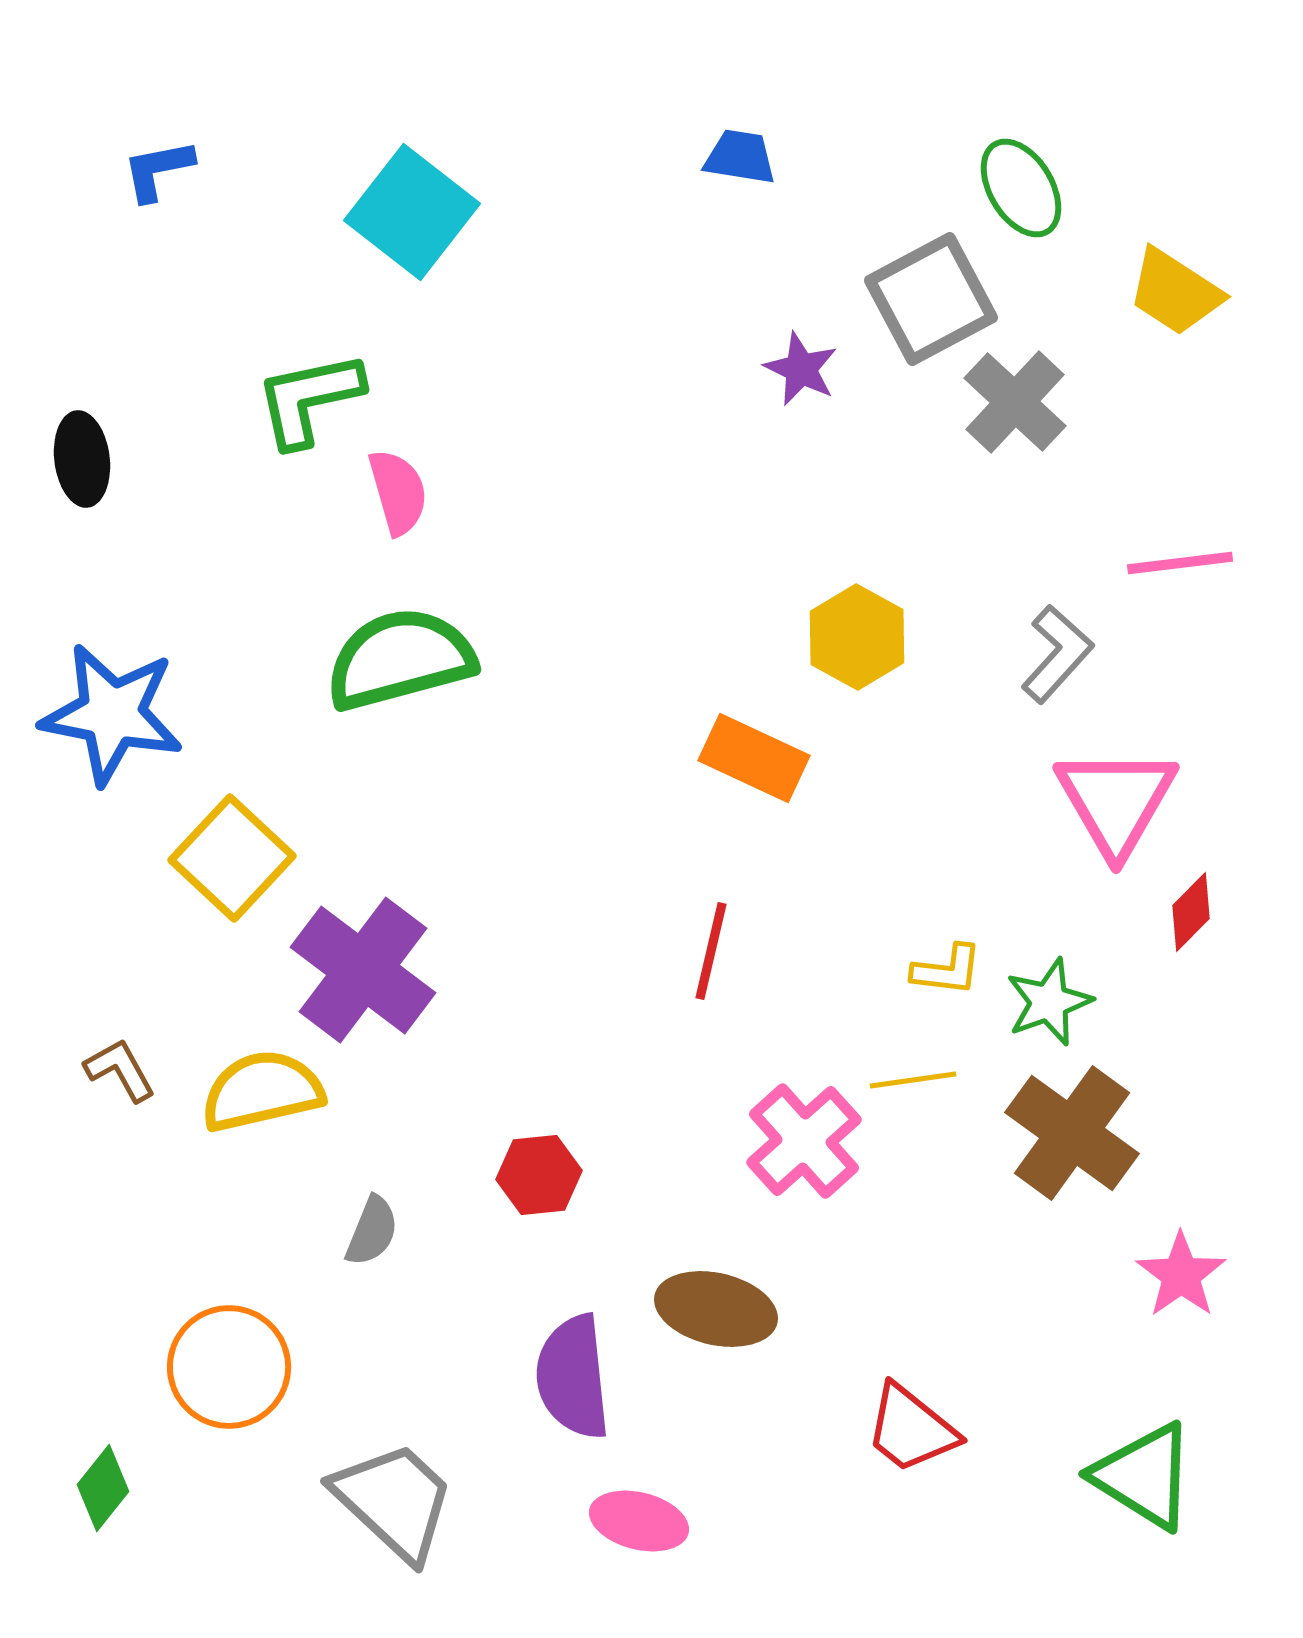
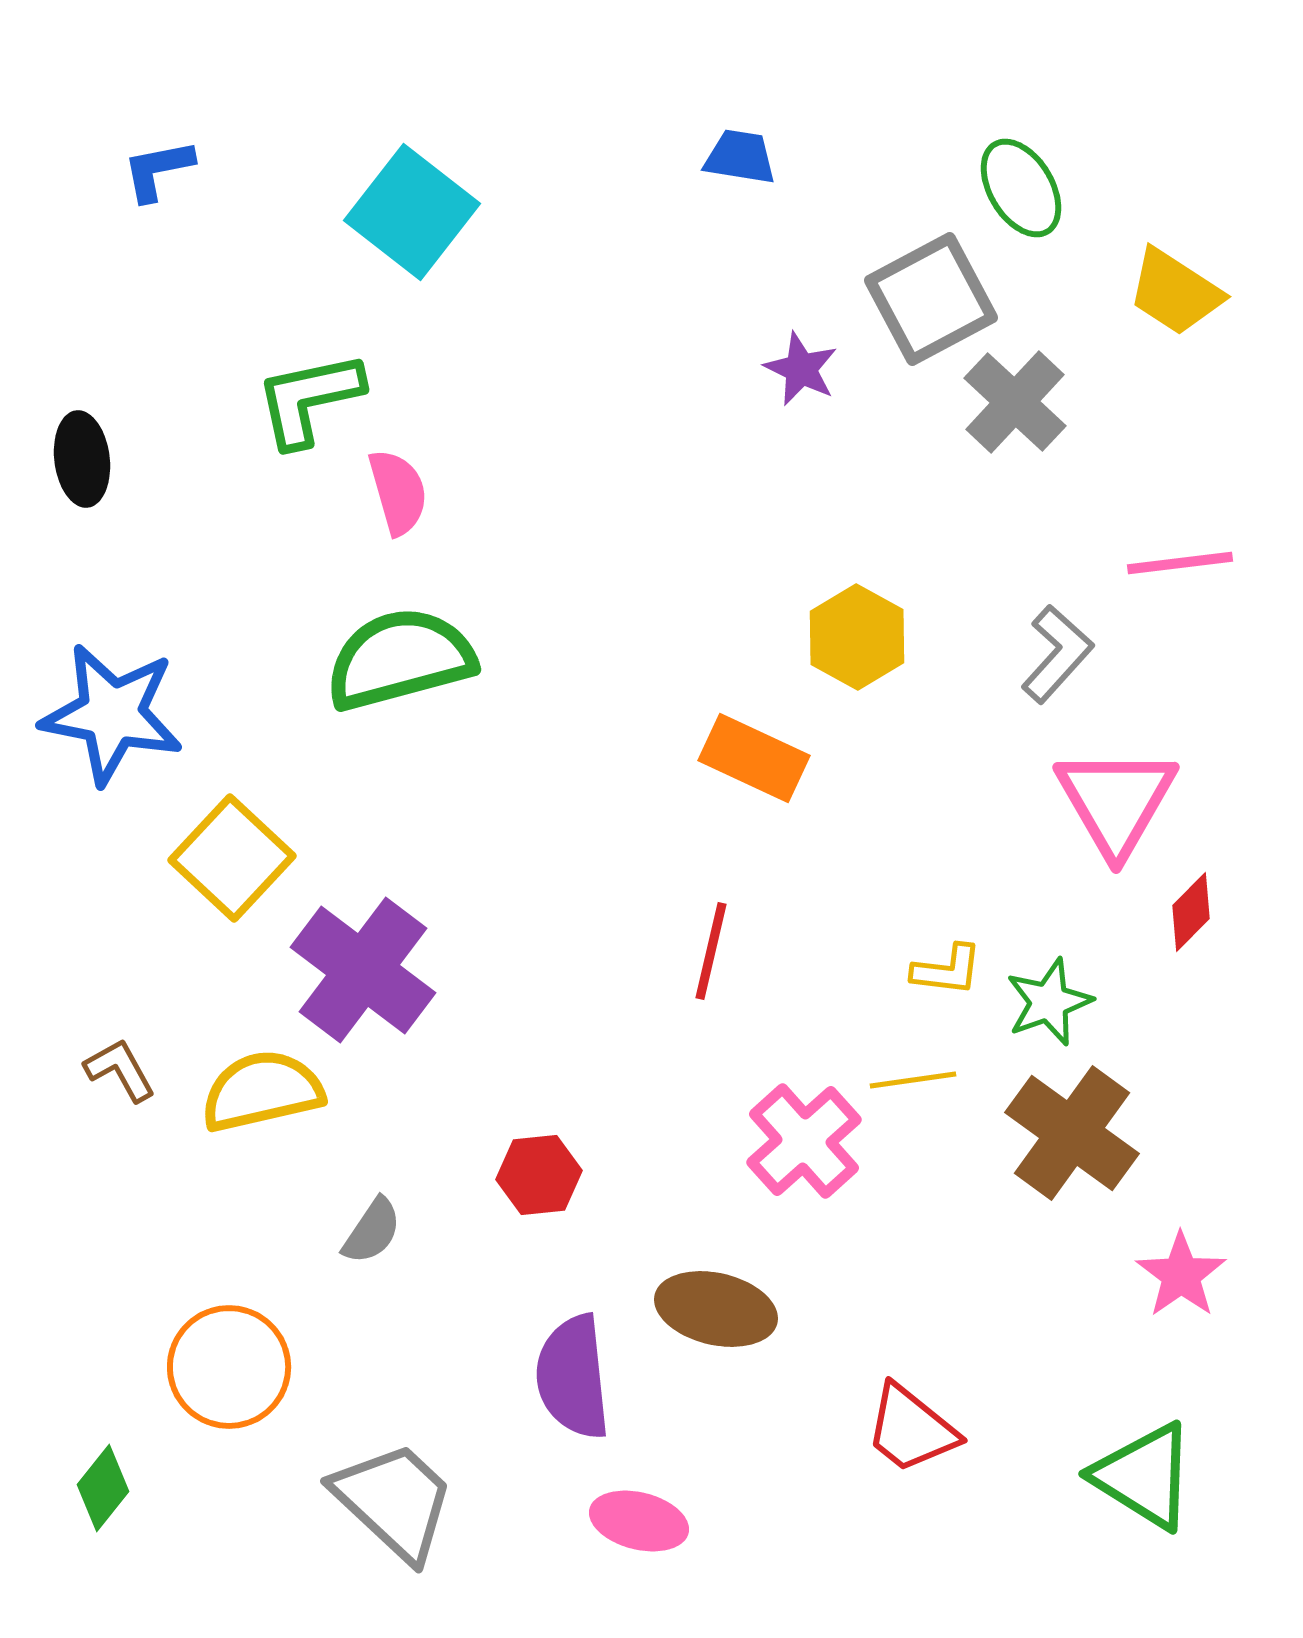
gray semicircle: rotated 12 degrees clockwise
